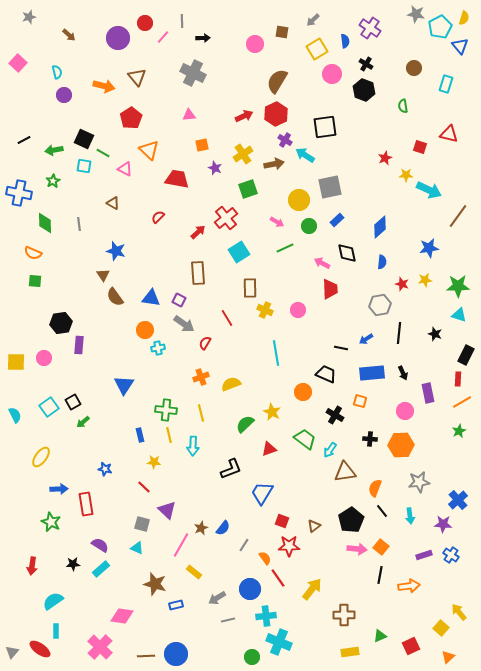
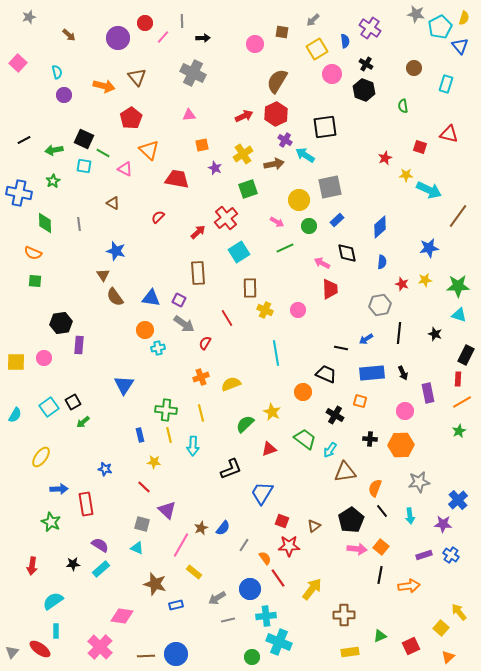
cyan semicircle at (15, 415): rotated 56 degrees clockwise
